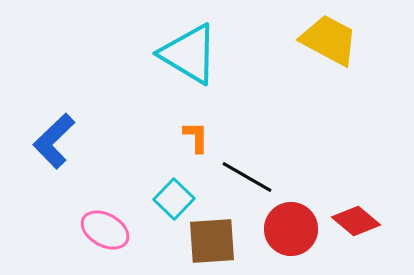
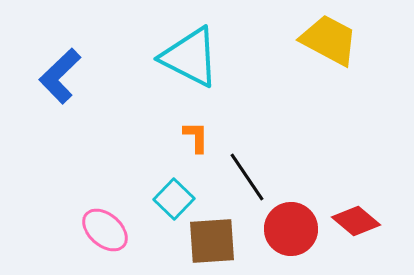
cyan triangle: moved 1 px right, 3 px down; rotated 4 degrees counterclockwise
blue L-shape: moved 6 px right, 65 px up
black line: rotated 26 degrees clockwise
pink ellipse: rotated 12 degrees clockwise
